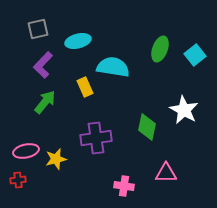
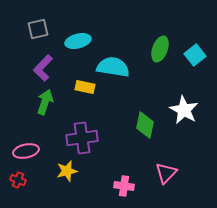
purple L-shape: moved 3 px down
yellow rectangle: rotated 54 degrees counterclockwise
green arrow: rotated 20 degrees counterclockwise
green diamond: moved 2 px left, 2 px up
purple cross: moved 14 px left
yellow star: moved 11 px right, 12 px down
pink triangle: rotated 45 degrees counterclockwise
red cross: rotated 28 degrees clockwise
